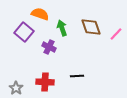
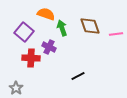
orange semicircle: moved 6 px right
brown diamond: moved 1 px left, 1 px up
pink line: rotated 40 degrees clockwise
black line: moved 1 px right; rotated 24 degrees counterclockwise
red cross: moved 14 px left, 24 px up
